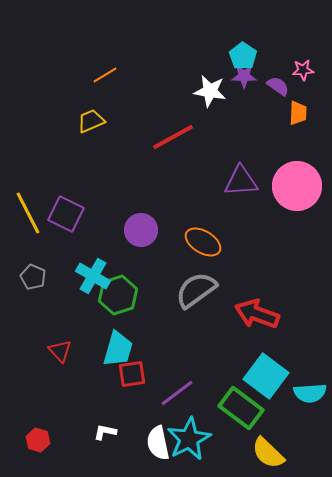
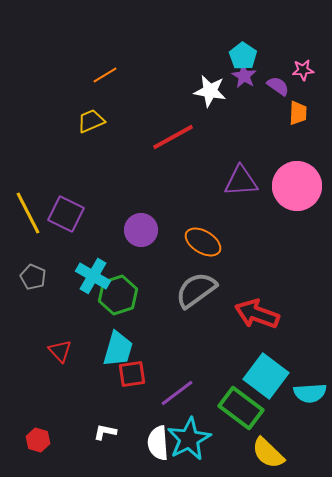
purple star: rotated 30 degrees clockwise
white semicircle: rotated 8 degrees clockwise
